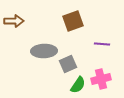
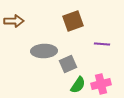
pink cross: moved 5 px down
